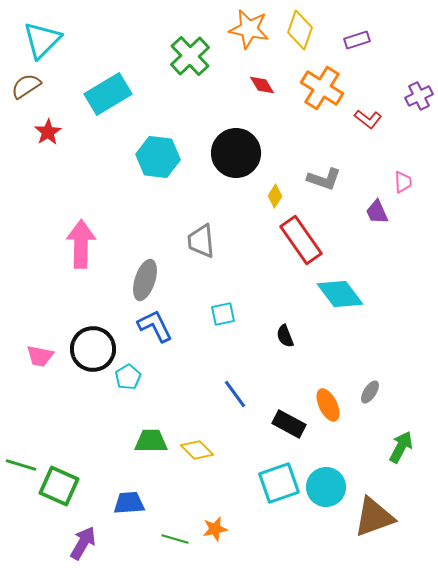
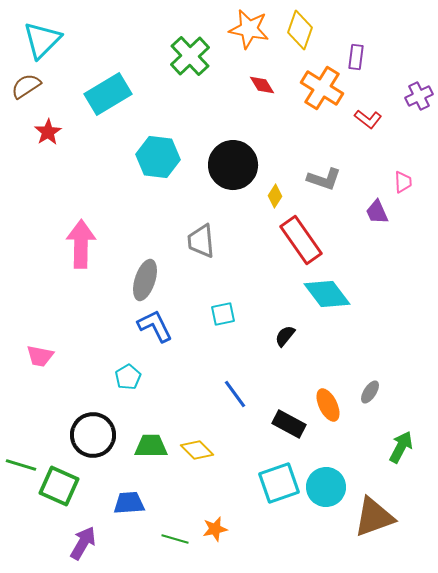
purple rectangle at (357, 40): moved 1 px left, 17 px down; rotated 65 degrees counterclockwise
black circle at (236, 153): moved 3 px left, 12 px down
cyan diamond at (340, 294): moved 13 px left
black semicircle at (285, 336): rotated 60 degrees clockwise
black circle at (93, 349): moved 86 px down
green trapezoid at (151, 441): moved 5 px down
